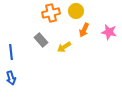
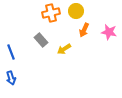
yellow arrow: moved 2 px down
blue line: rotated 14 degrees counterclockwise
